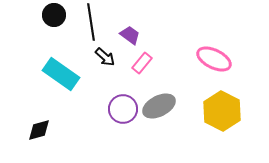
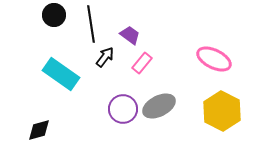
black line: moved 2 px down
black arrow: rotated 95 degrees counterclockwise
